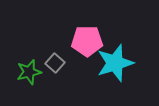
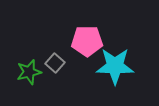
cyan star: moved 3 px down; rotated 18 degrees clockwise
